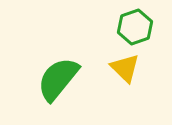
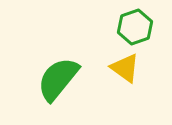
yellow triangle: rotated 8 degrees counterclockwise
